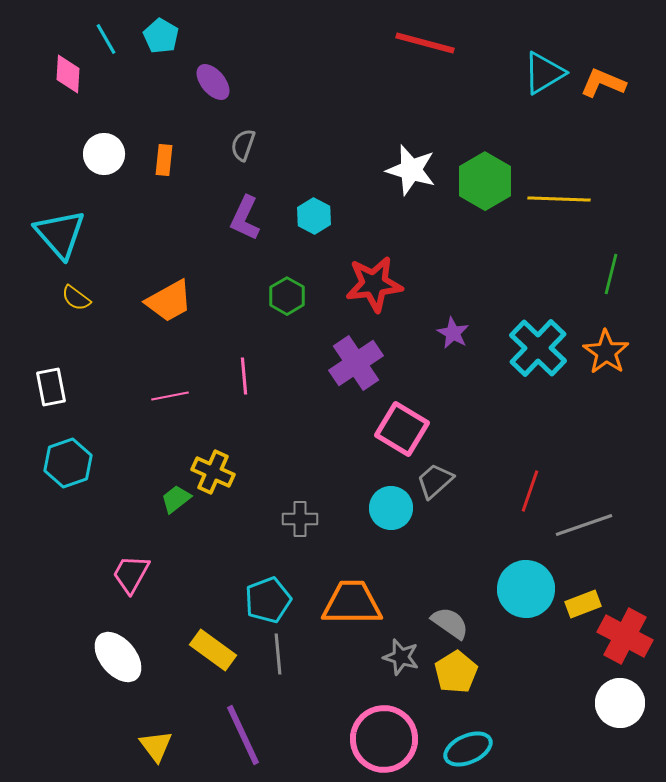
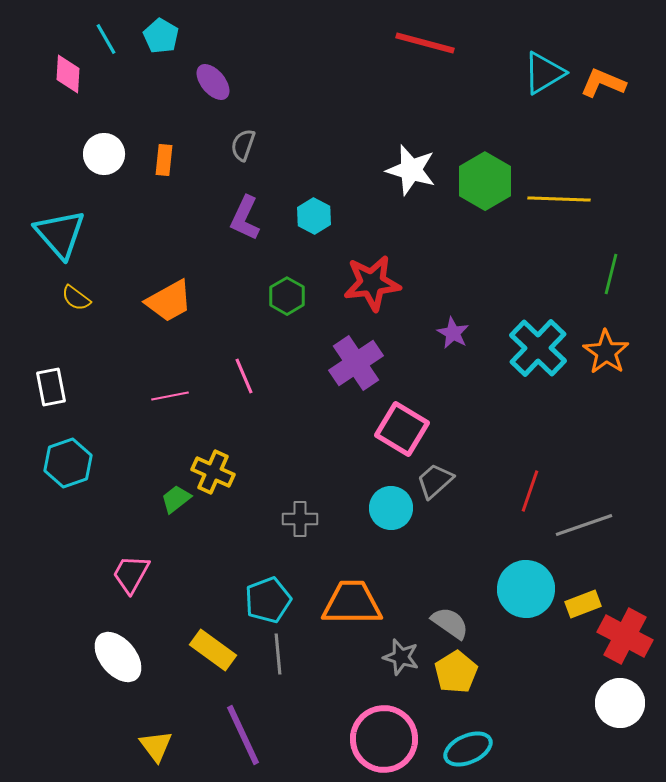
red star at (374, 284): moved 2 px left, 1 px up
pink line at (244, 376): rotated 18 degrees counterclockwise
